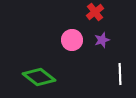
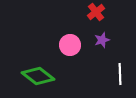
red cross: moved 1 px right
pink circle: moved 2 px left, 5 px down
green diamond: moved 1 px left, 1 px up
